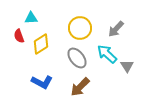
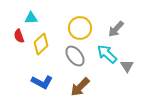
yellow diamond: rotated 10 degrees counterclockwise
gray ellipse: moved 2 px left, 2 px up
